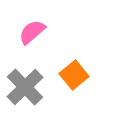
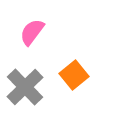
pink semicircle: rotated 12 degrees counterclockwise
